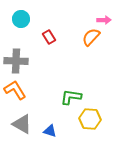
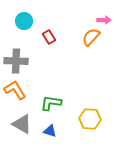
cyan circle: moved 3 px right, 2 px down
green L-shape: moved 20 px left, 6 px down
